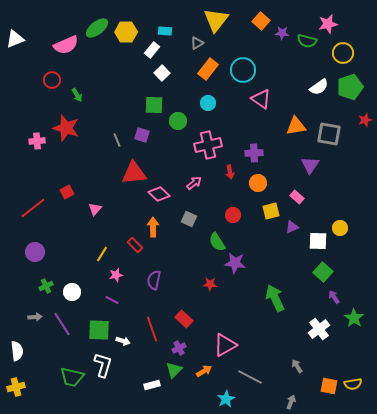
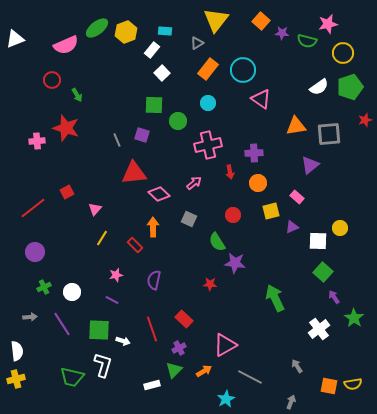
yellow hexagon at (126, 32): rotated 20 degrees counterclockwise
gray square at (329, 134): rotated 15 degrees counterclockwise
purple triangle at (310, 165): rotated 18 degrees clockwise
yellow line at (102, 254): moved 16 px up
green cross at (46, 286): moved 2 px left, 1 px down
gray arrow at (35, 317): moved 5 px left
yellow cross at (16, 387): moved 8 px up
